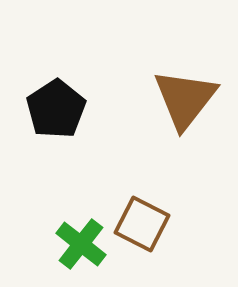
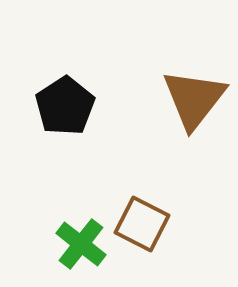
brown triangle: moved 9 px right
black pentagon: moved 9 px right, 3 px up
